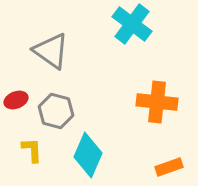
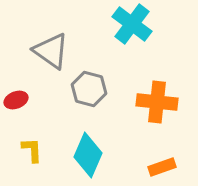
gray hexagon: moved 33 px right, 22 px up
orange rectangle: moved 7 px left
